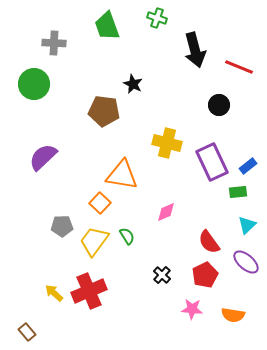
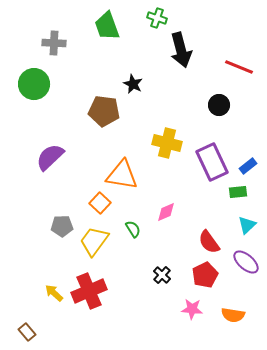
black arrow: moved 14 px left
purple semicircle: moved 7 px right
green semicircle: moved 6 px right, 7 px up
